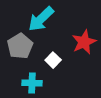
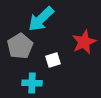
white square: rotated 28 degrees clockwise
